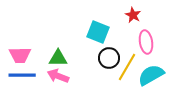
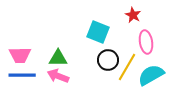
black circle: moved 1 px left, 2 px down
